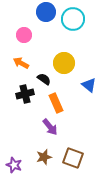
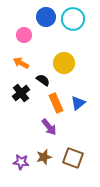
blue circle: moved 5 px down
black semicircle: moved 1 px left, 1 px down
blue triangle: moved 11 px left, 18 px down; rotated 42 degrees clockwise
black cross: moved 4 px left, 1 px up; rotated 24 degrees counterclockwise
purple arrow: moved 1 px left
purple star: moved 7 px right, 3 px up; rotated 14 degrees counterclockwise
